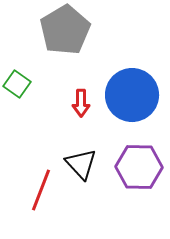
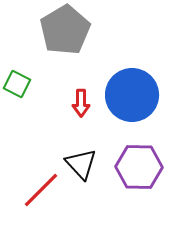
green square: rotated 8 degrees counterclockwise
red line: rotated 24 degrees clockwise
